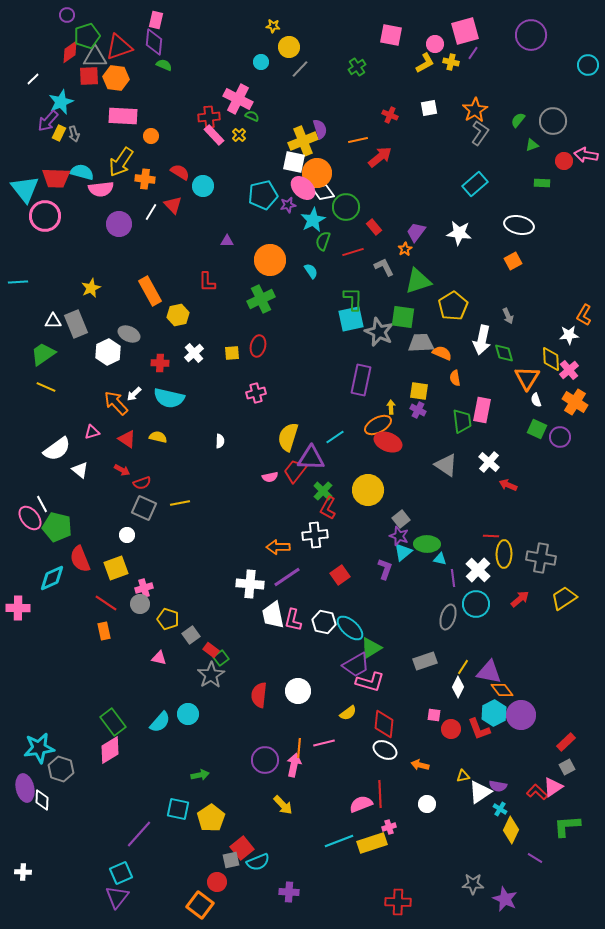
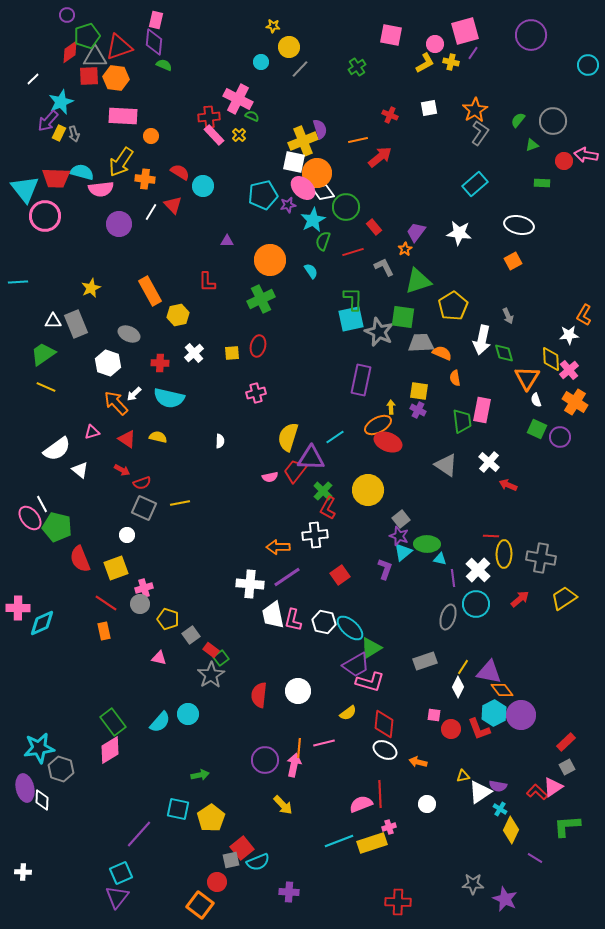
white hexagon at (108, 352): moved 11 px down; rotated 15 degrees counterclockwise
cyan diamond at (52, 578): moved 10 px left, 45 px down
orange arrow at (420, 765): moved 2 px left, 3 px up
